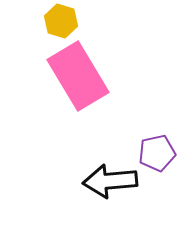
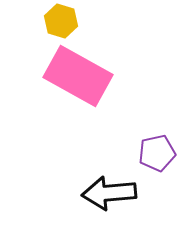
pink rectangle: rotated 30 degrees counterclockwise
black arrow: moved 1 px left, 12 px down
